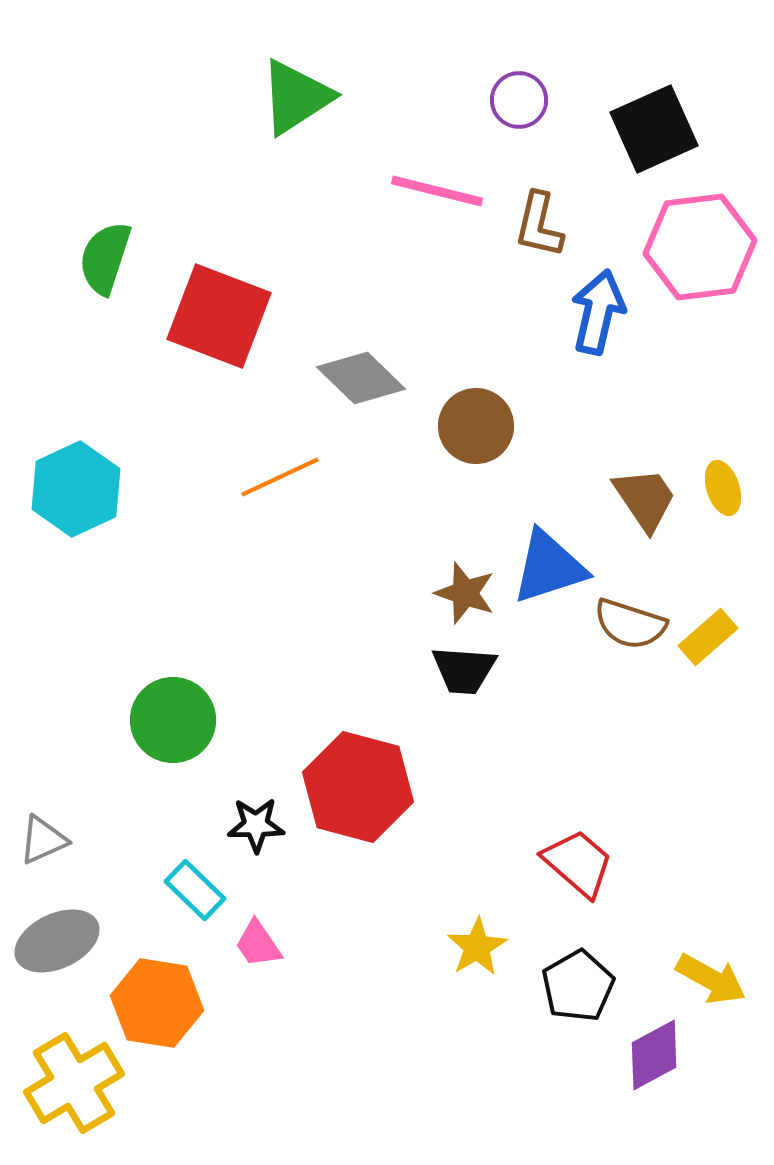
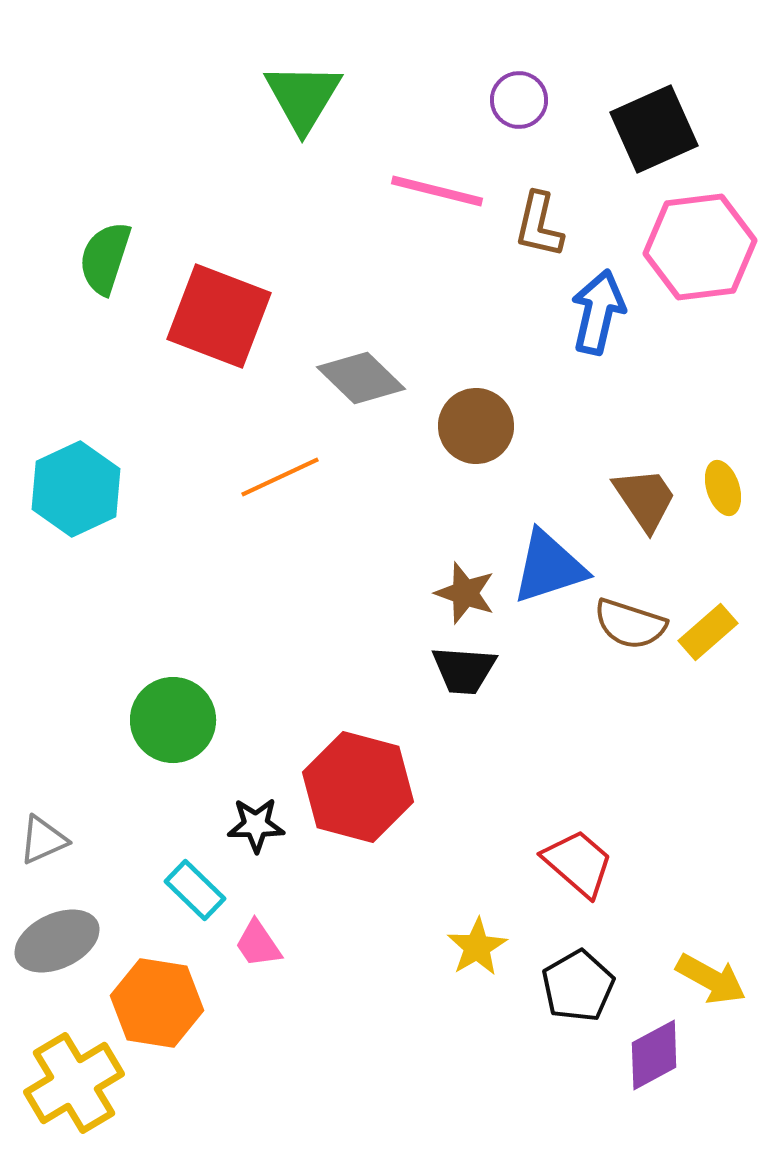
green triangle: moved 7 px right; rotated 26 degrees counterclockwise
yellow rectangle: moved 5 px up
